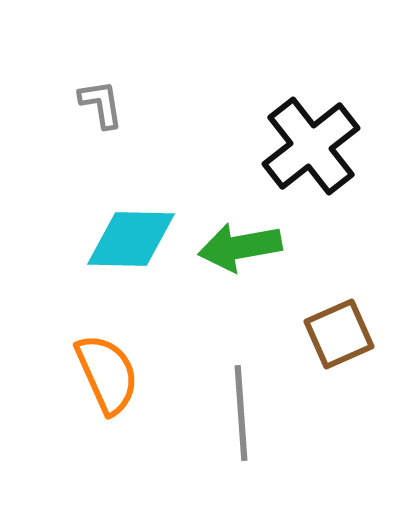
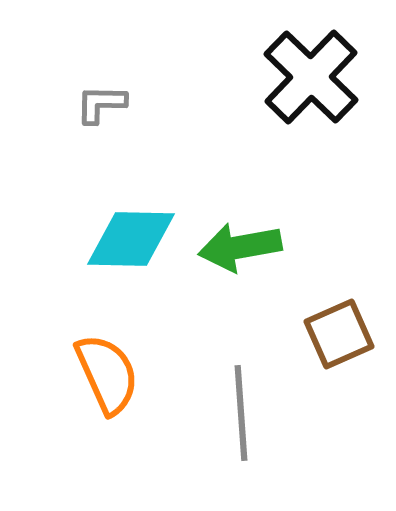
gray L-shape: rotated 80 degrees counterclockwise
black cross: moved 69 px up; rotated 8 degrees counterclockwise
